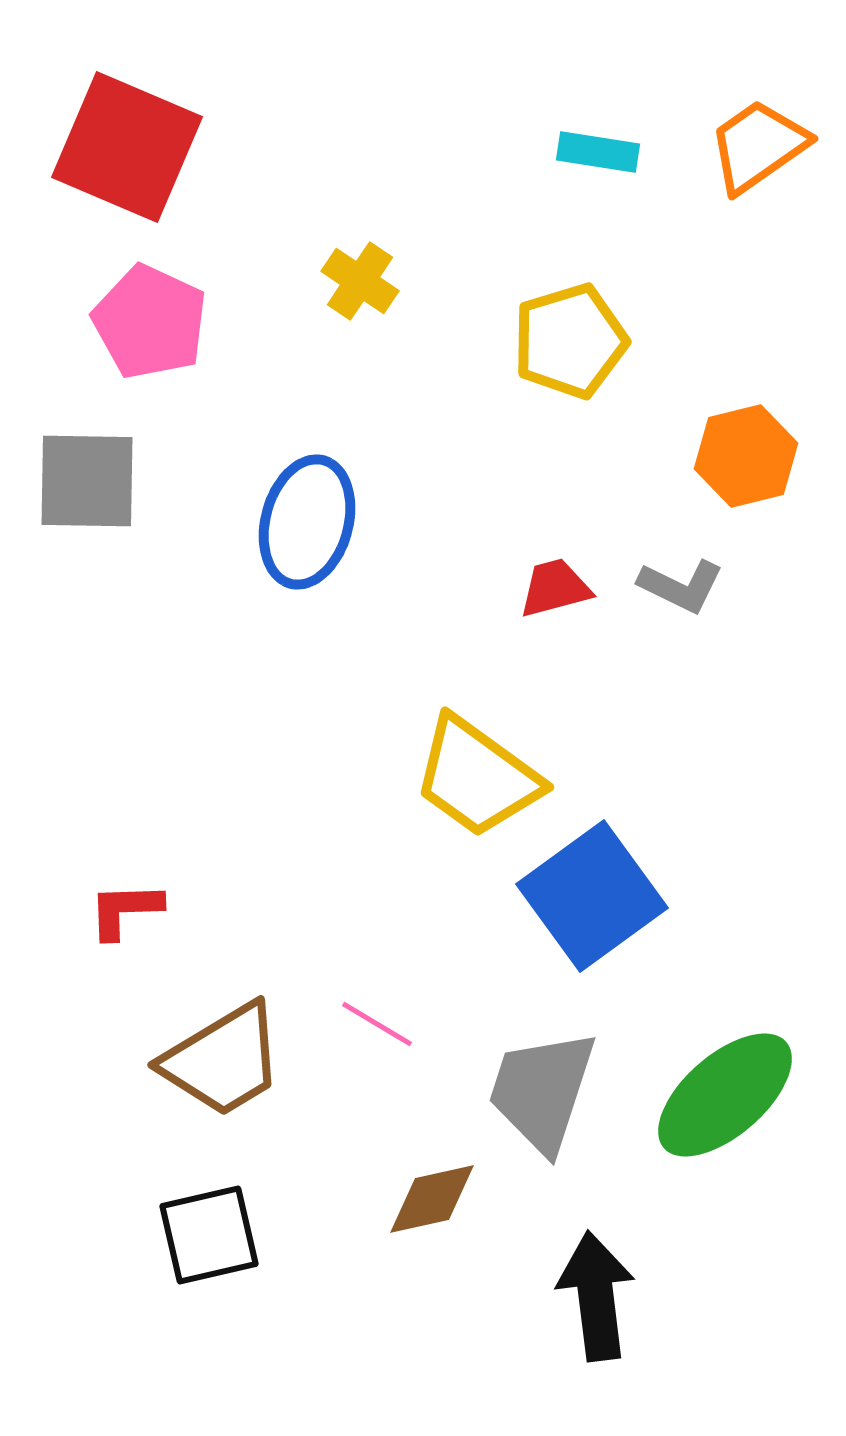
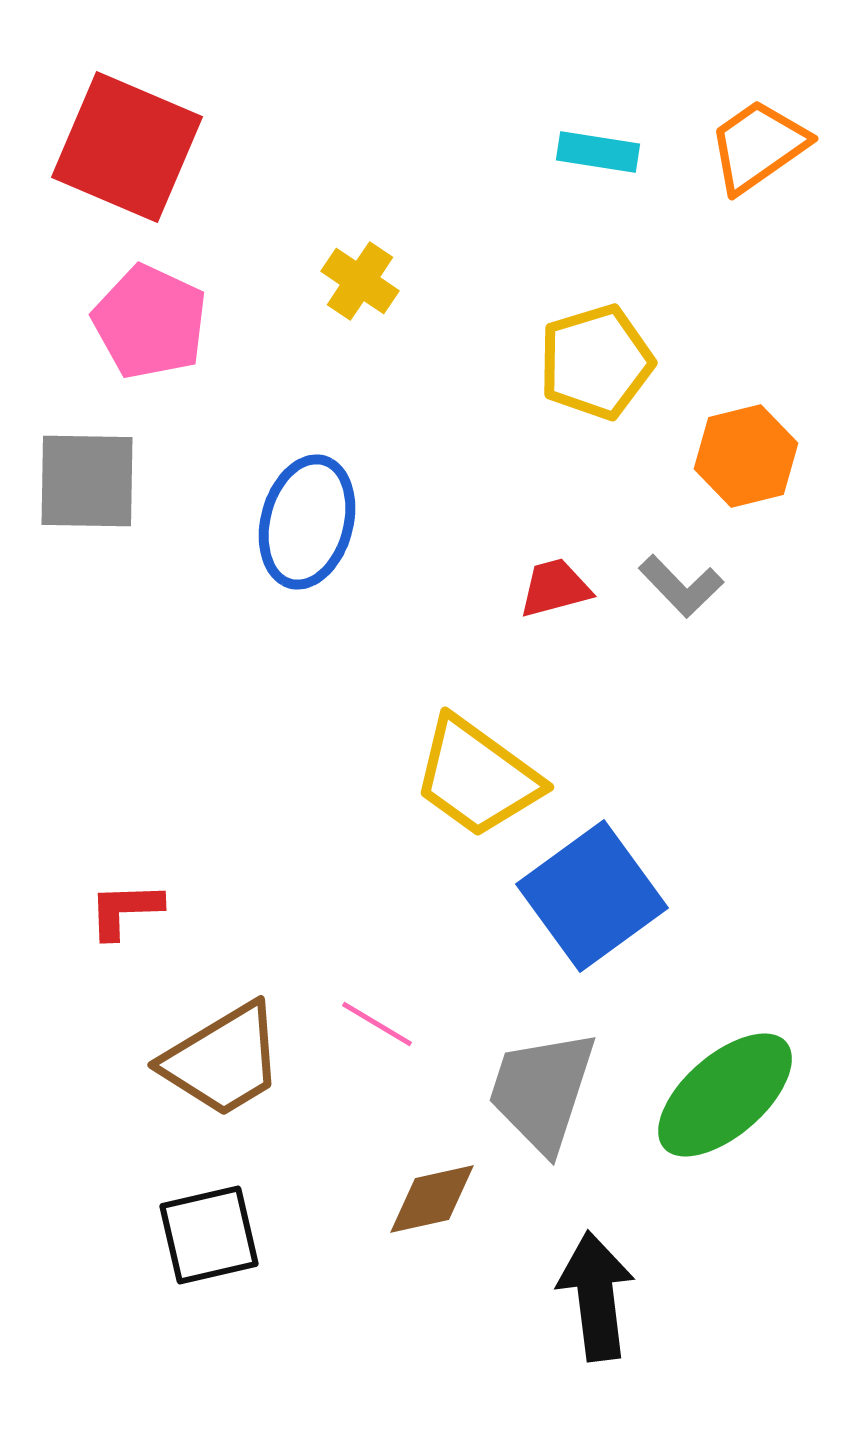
yellow pentagon: moved 26 px right, 21 px down
gray L-shape: rotated 20 degrees clockwise
